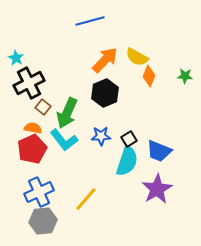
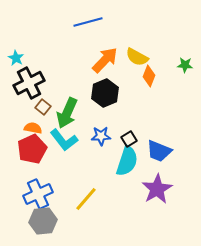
blue line: moved 2 px left, 1 px down
green star: moved 11 px up
blue cross: moved 1 px left, 2 px down
